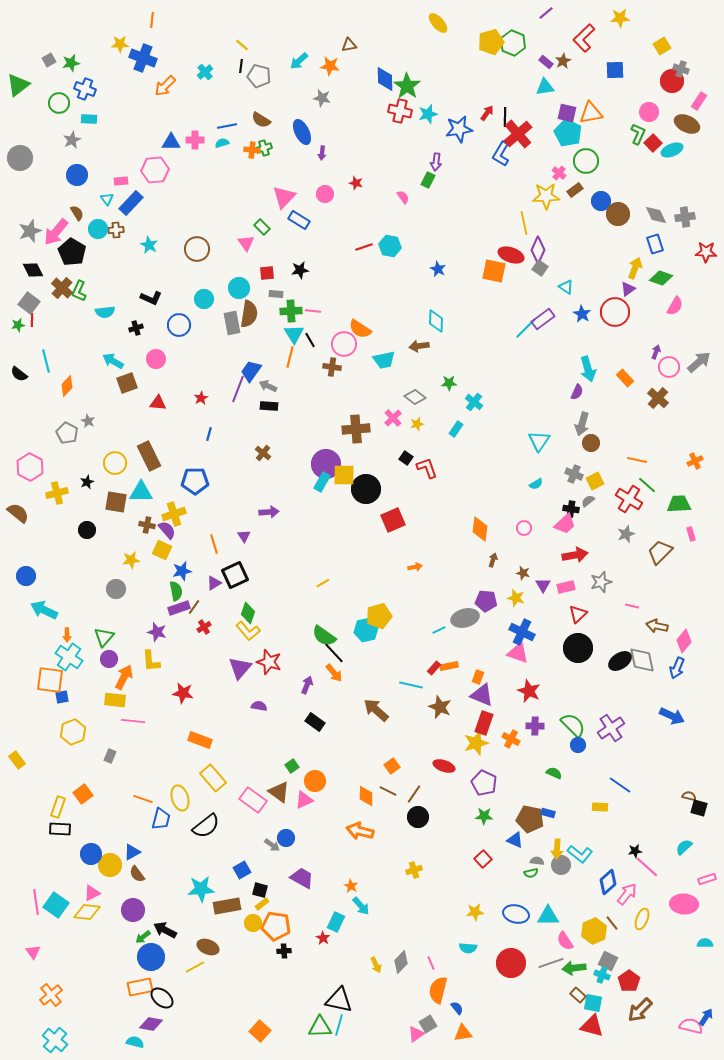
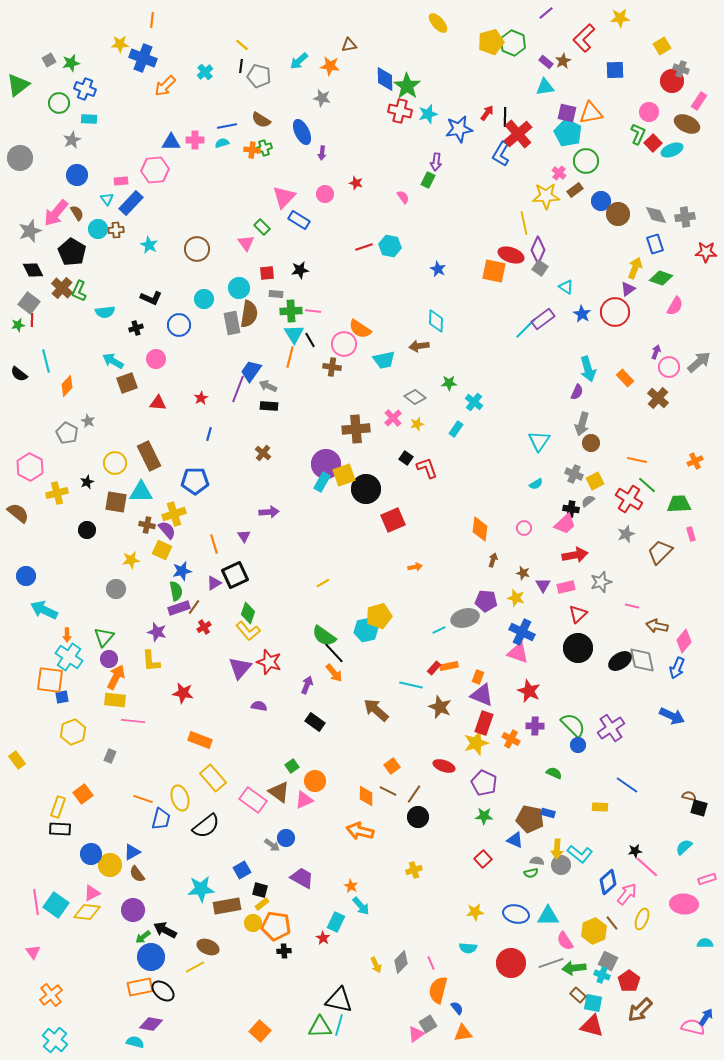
pink arrow at (56, 232): moved 19 px up
yellow square at (344, 475): rotated 20 degrees counterclockwise
orange arrow at (124, 677): moved 8 px left
blue line at (620, 785): moved 7 px right
black ellipse at (162, 998): moved 1 px right, 7 px up
pink semicircle at (691, 1026): moved 2 px right, 1 px down
